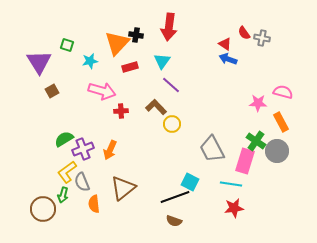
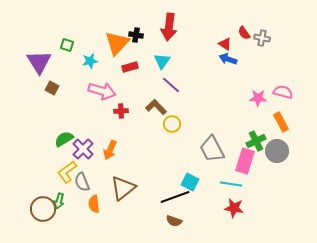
brown square: moved 3 px up; rotated 32 degrees counterclockwise
pink star: moved 5 px up
green cross: rotated 30 degrees clockwise
purple cross: rotated 25 degrees counterclockwise
green arrow: moved 4 px left, 6 px down
red star: rotated 18 degrees clockwise
